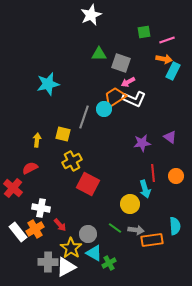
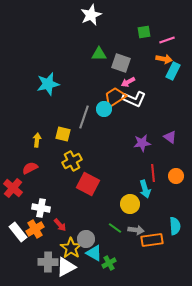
gray circle: moved 2 px left, 5 px down
